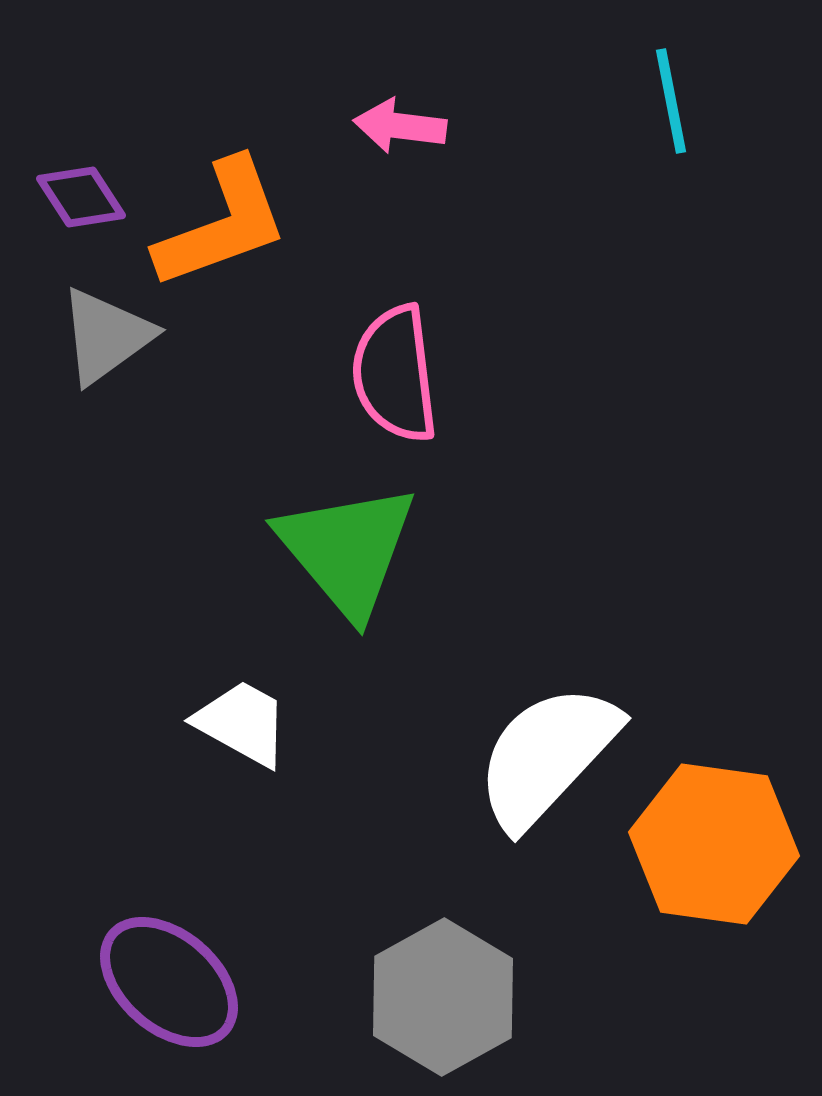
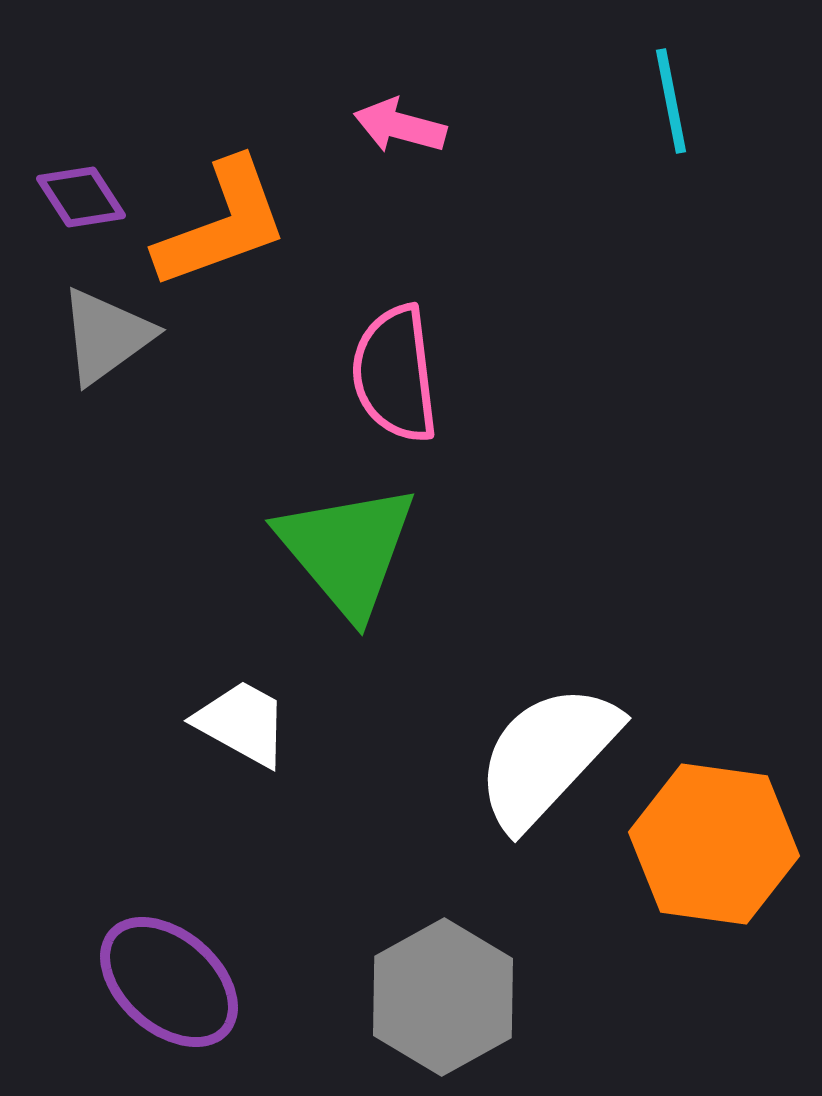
pink arrow: rotated 8 degrees clockwise
